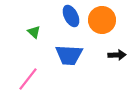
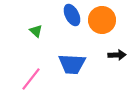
blue ellipse: moved 1 px right, 1 px up
green triangle: moved 2 px right, 1 px up
blue trapezoid: moved 3 px right, 9 px down
pink line: moved 3 px right
